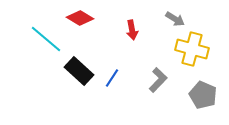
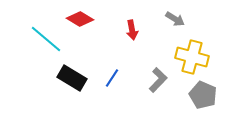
red diamond: moved 1 px down
yellow cross: moved 8 px down
black rectangle: moved 7 px left, 7 px down; rotated 12 degrees counterclockwise
